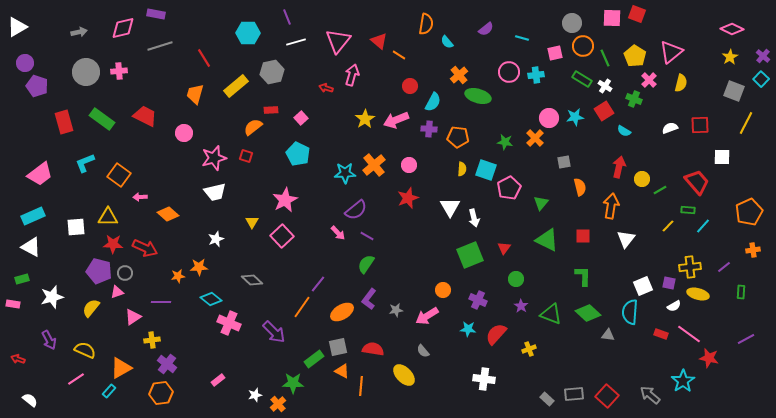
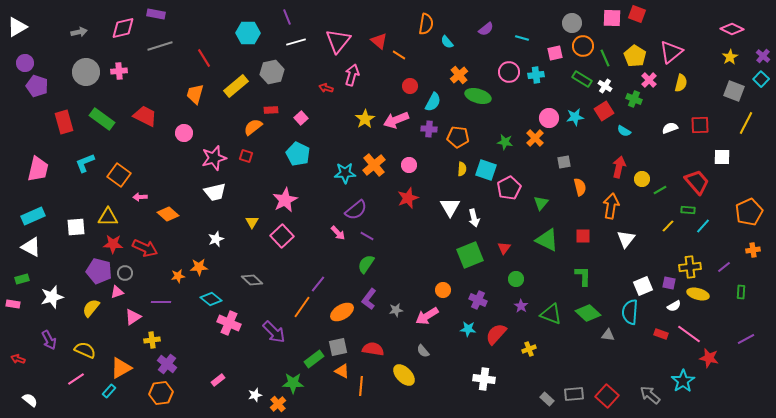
pink trapezoid at (40, 174): moved 2 px left, 5 px up; rotated 40 degrees counterclockwise
